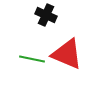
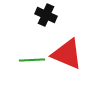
green line: moved 1 px down; rotated 15 degrees counterclockwise
